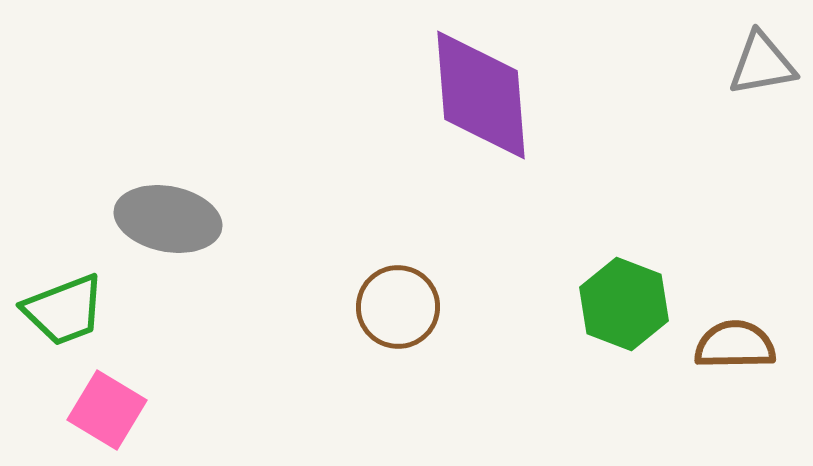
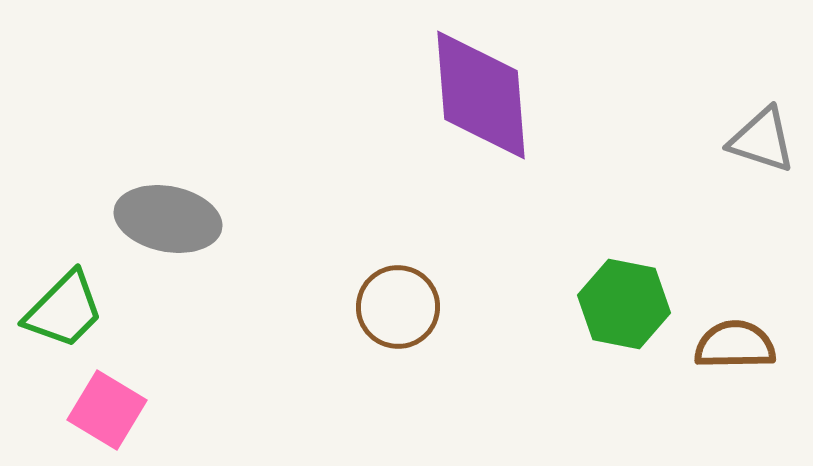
gray triangle: moved 76 px down; rotated 28 degrees clockwise
green hexagon: rotated 10 degrees counterclockwise
green trapezoid: rotated 24 degrees counterclockwise
